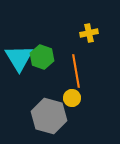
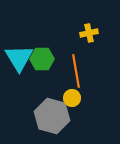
green hexagon: moved 2 px down; rotated 20 degrees counterclockwise
gray hexagon: moved 3 px right
